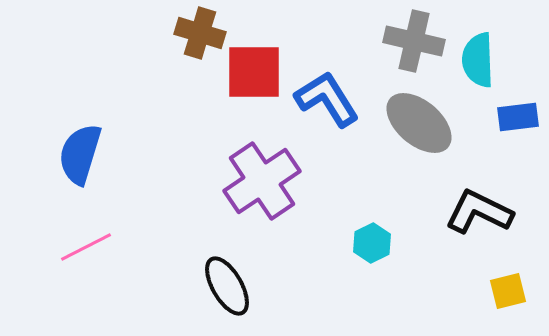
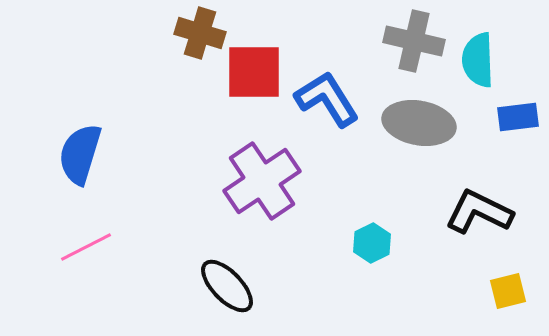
gray ellipse: rotated 30 degrees counterclockwise
black ellipse: rotated 14 degrees counterclockwise
